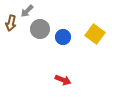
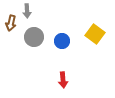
gray arrow: rotated 48 degrees counterclockwise
gray circle: moved 6 px left, 8 px down
blue circle: moved 1 px left, 4 px down
red arrow: rotated 63 degrees clockwise
